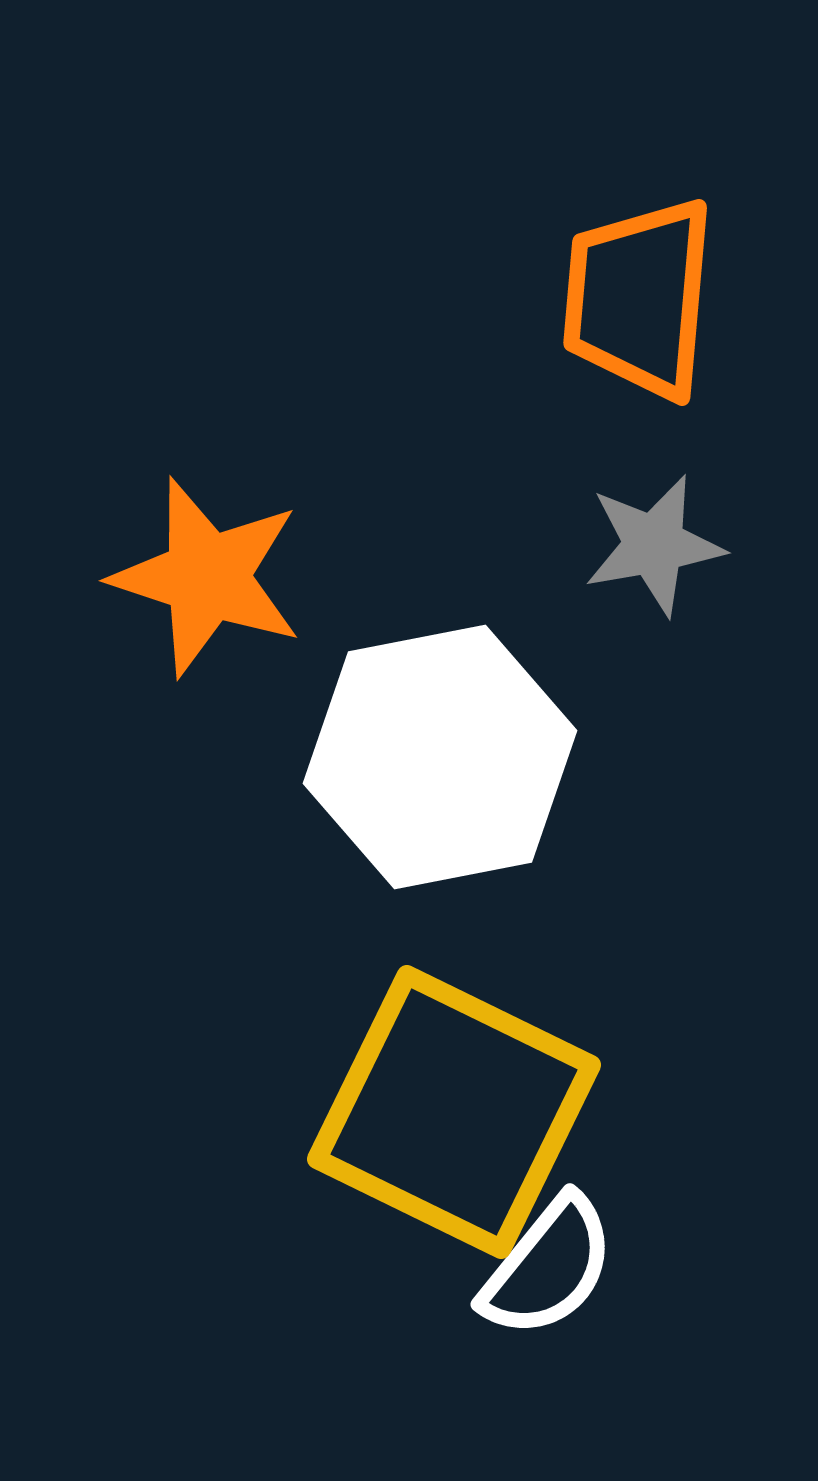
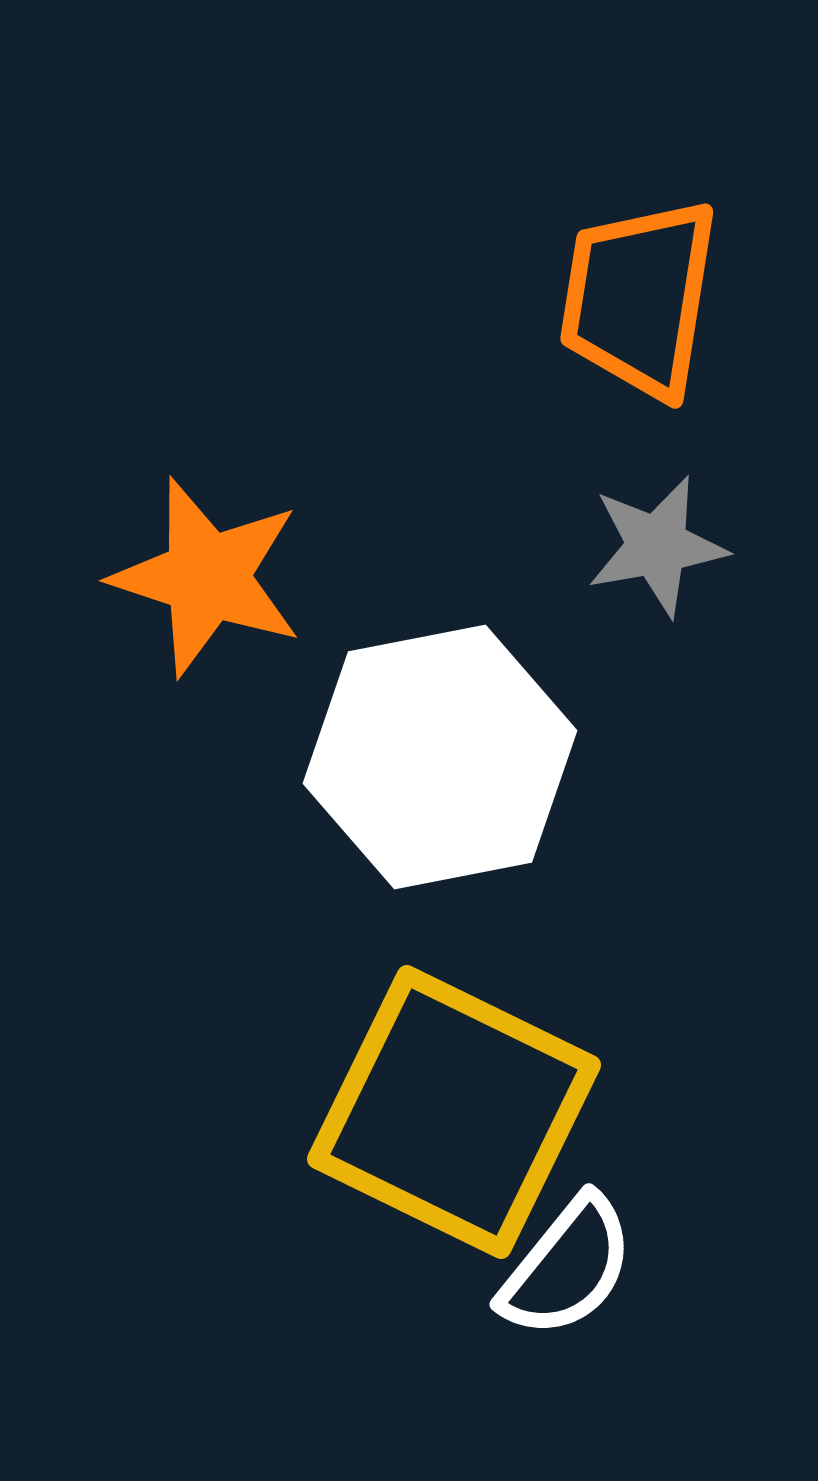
orange trapezoid: rotated 4 degrees clockwise
gray star: moved 3 px right, 1 px down
white semicircle: moved 19 px right
